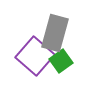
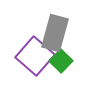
green square: rotated 10 degrees counterclockwise
